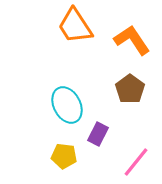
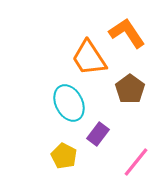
orange trapezoid: moved 14 px right, 32 px down
orange L-shape: moved 5 px left, 7 px up
cyan ellipse: moved 2 px right, 2 px up
purple rectangle: rotated 10 degrees clockwise
yellow pentagon: rotated 20 degrees clockwise
